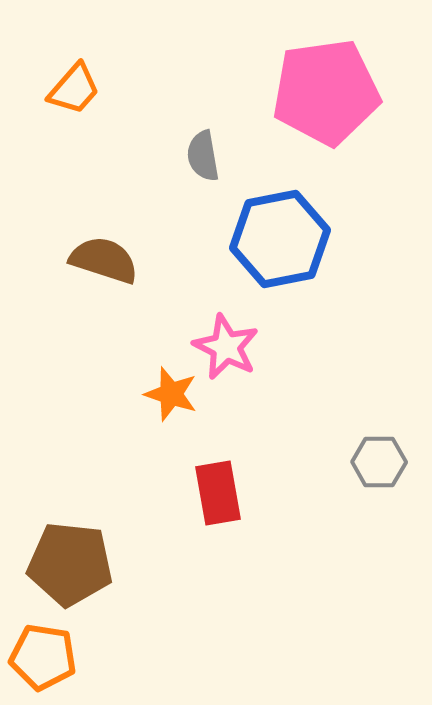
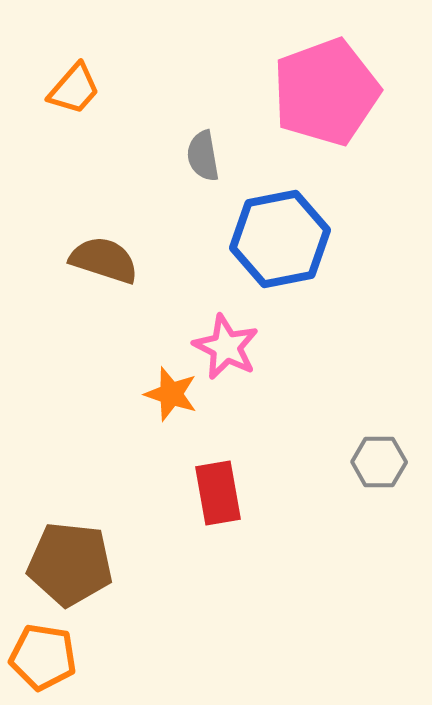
pink pentagon: rotated 12 degrees counterclockwise
